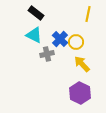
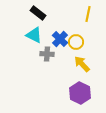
black rectangle: moved 2 px right
gray cross: rotated 16 degrees clockwise
